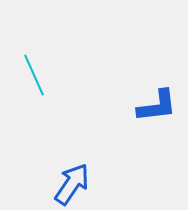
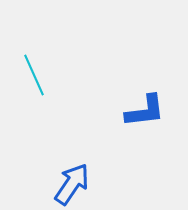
blue L-shape: moved 12 px left, 5 px down
